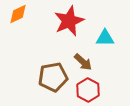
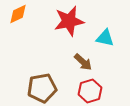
red star: rotated 12 degrees clockwise
cyan triangle: rotated 12 degrees clockwise
brown pentagon: moved 11 px left, 11 px down
red hexagon: moved 2 px right, 1 px down; rotated 15 degrees clockwise
